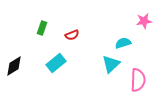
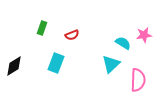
pink star: moved 14 px down
cyan semicircle: rotated 49 degrees clockwise
cyan rectangle: rotated 30 degrees counterclockwise
